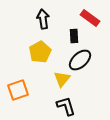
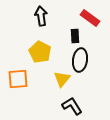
black arrow: moved 2 px left, 3 px up
black rectangle: moved 1 px right
yellow pentagon: rotated 15 degrees counterclockwise
black ellipse: rotated 40 degrees counterclockwise
orange square: moved 11 px up; rotated 15 degrees clockwise
black L-shape: moved 6 px right; rotated 15 degrees counterclockwise
